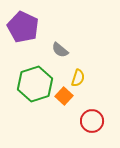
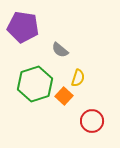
purple pentagon: rotated 16 degrees counterclockwise
